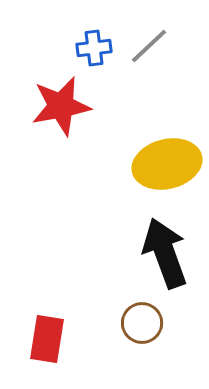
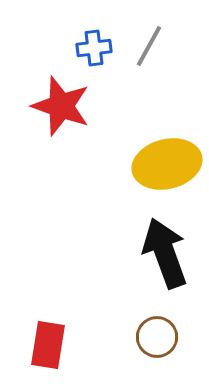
gray line: rotated 18 degrees counterclockwise
red star: rotated 30 degrees clockwise
brown circle: moved 15 px right, 14 px down
red rectangle: moved 1 px right, 6 px down
